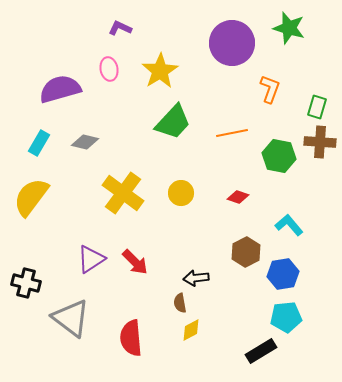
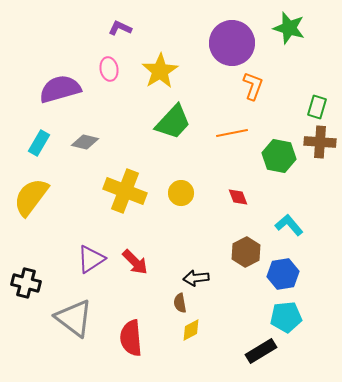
orange L-shape: moved 17 px left, 3 px up
yellow cross: moved 2 px right, 2 px up; rotated 15 degrees counterclockwise
red diamond: rotated 50 degrees clockwise
gray triangle: moved 3 px right
